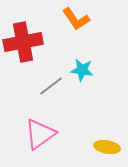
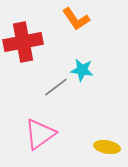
gray line: moved 5 px right, 1 px down
